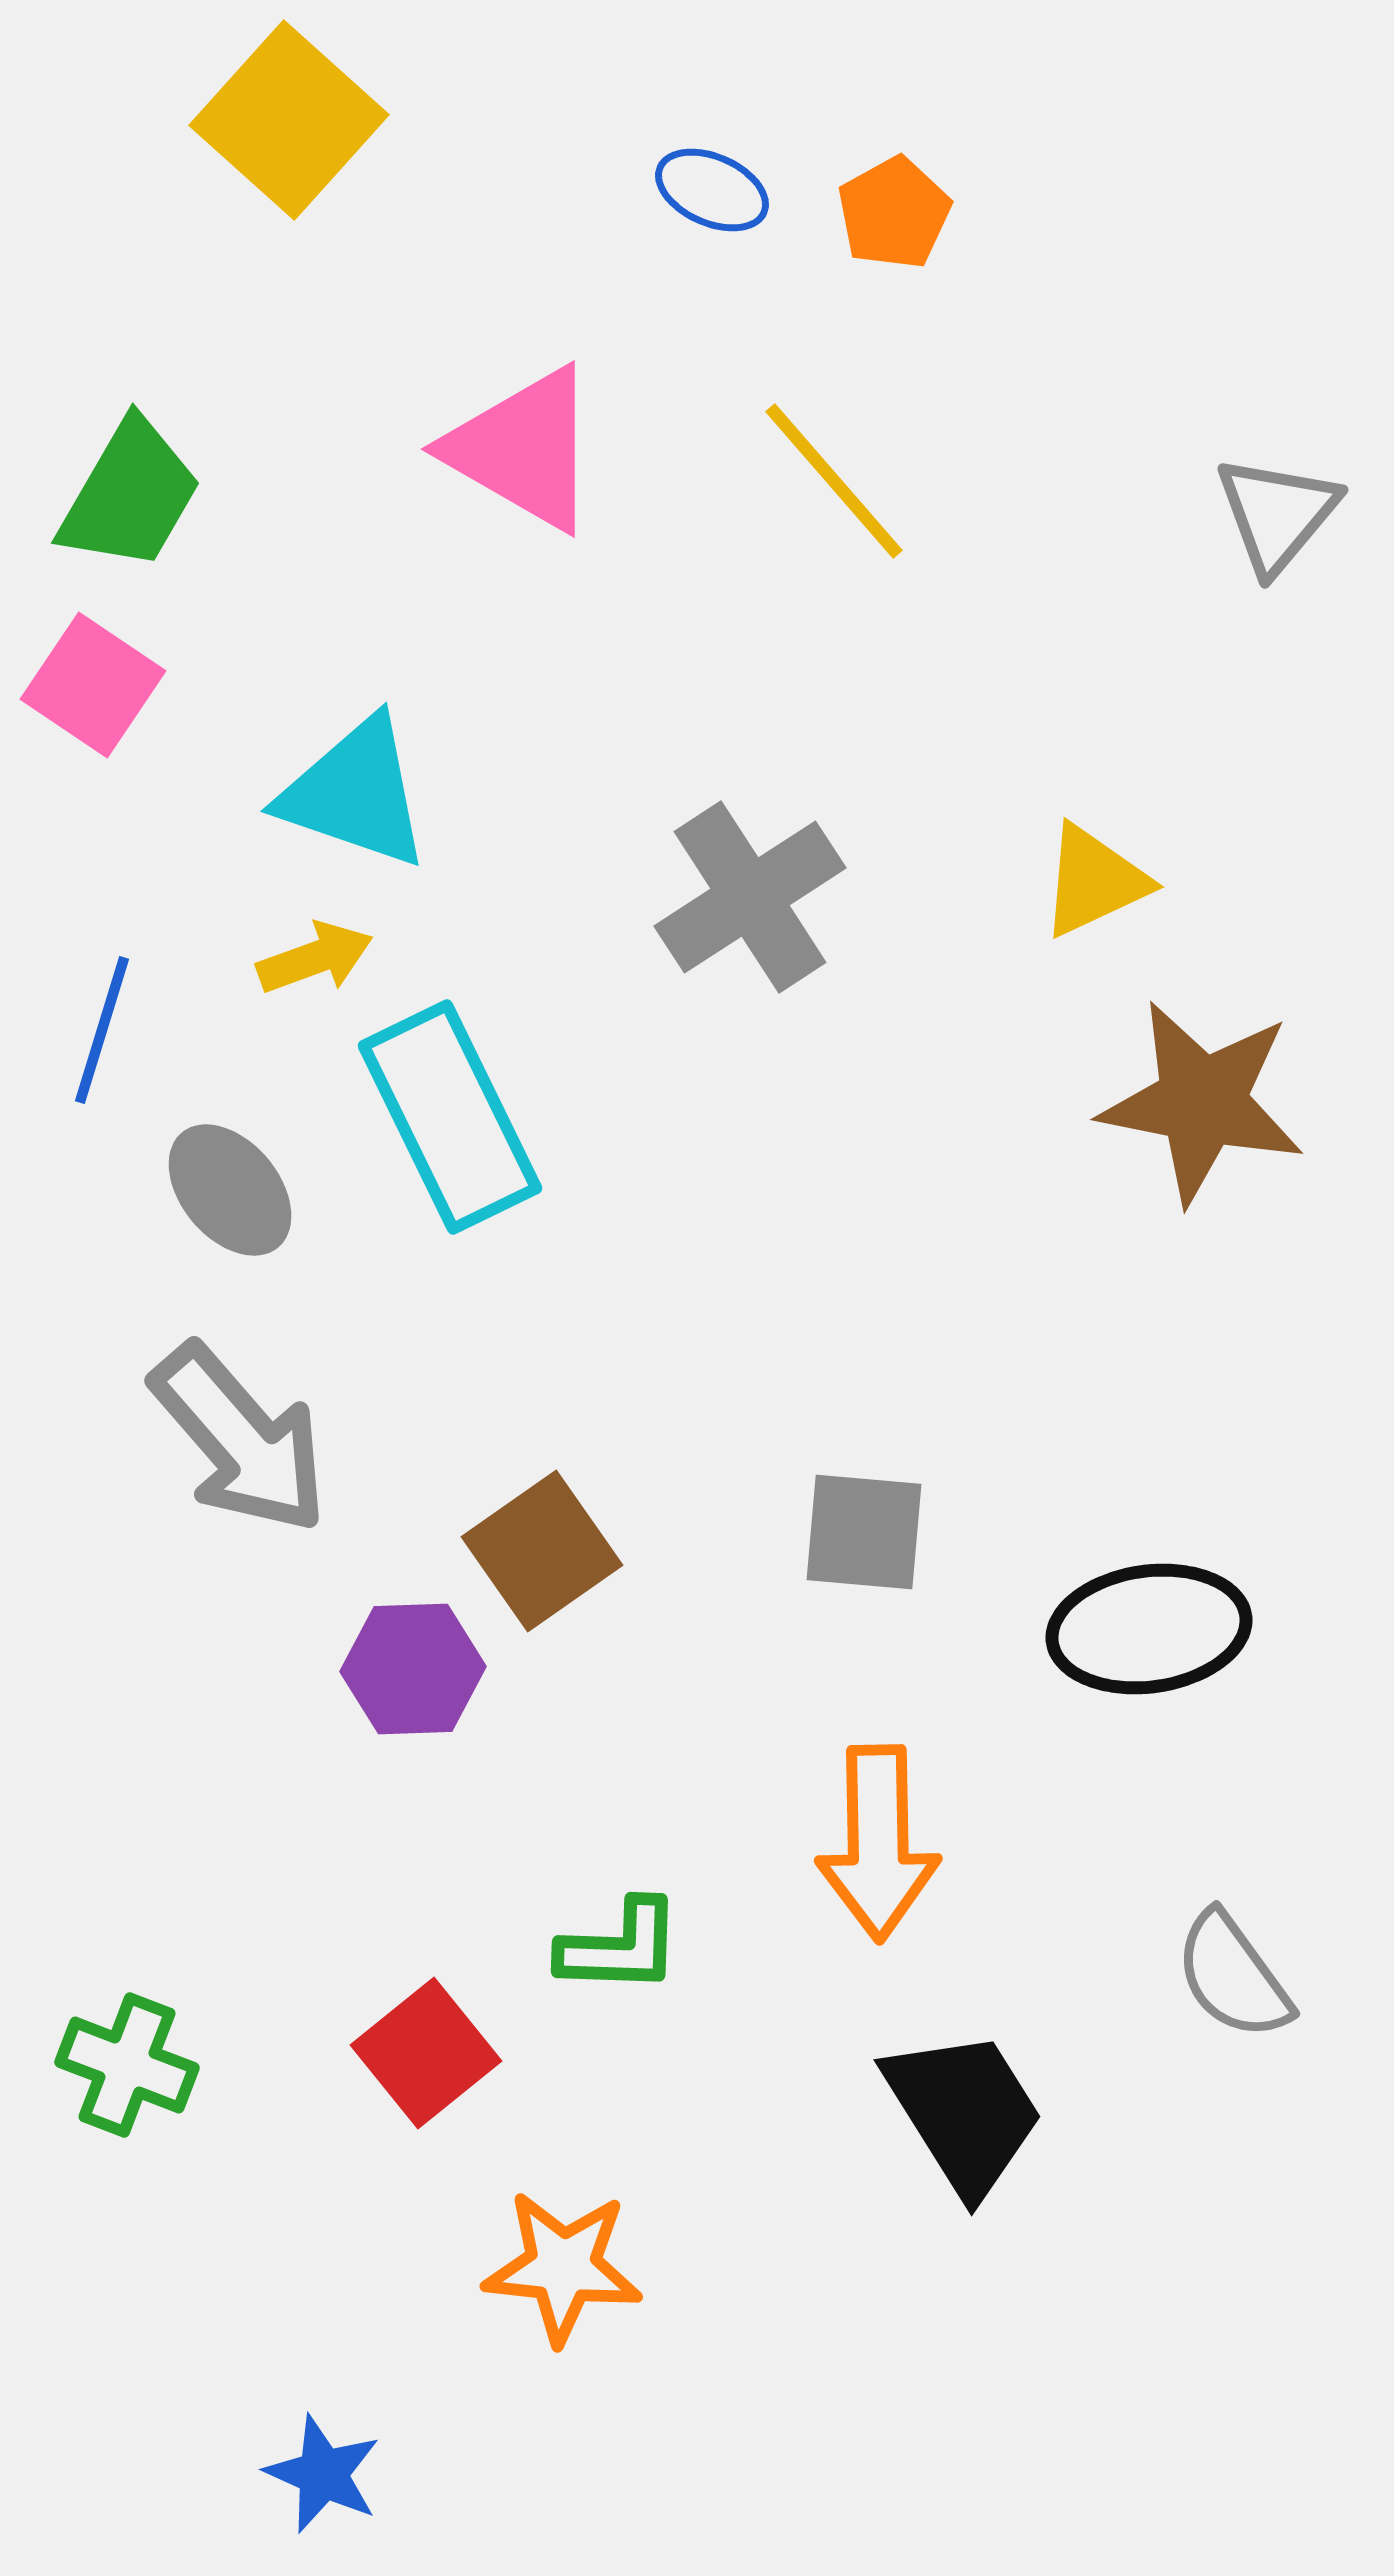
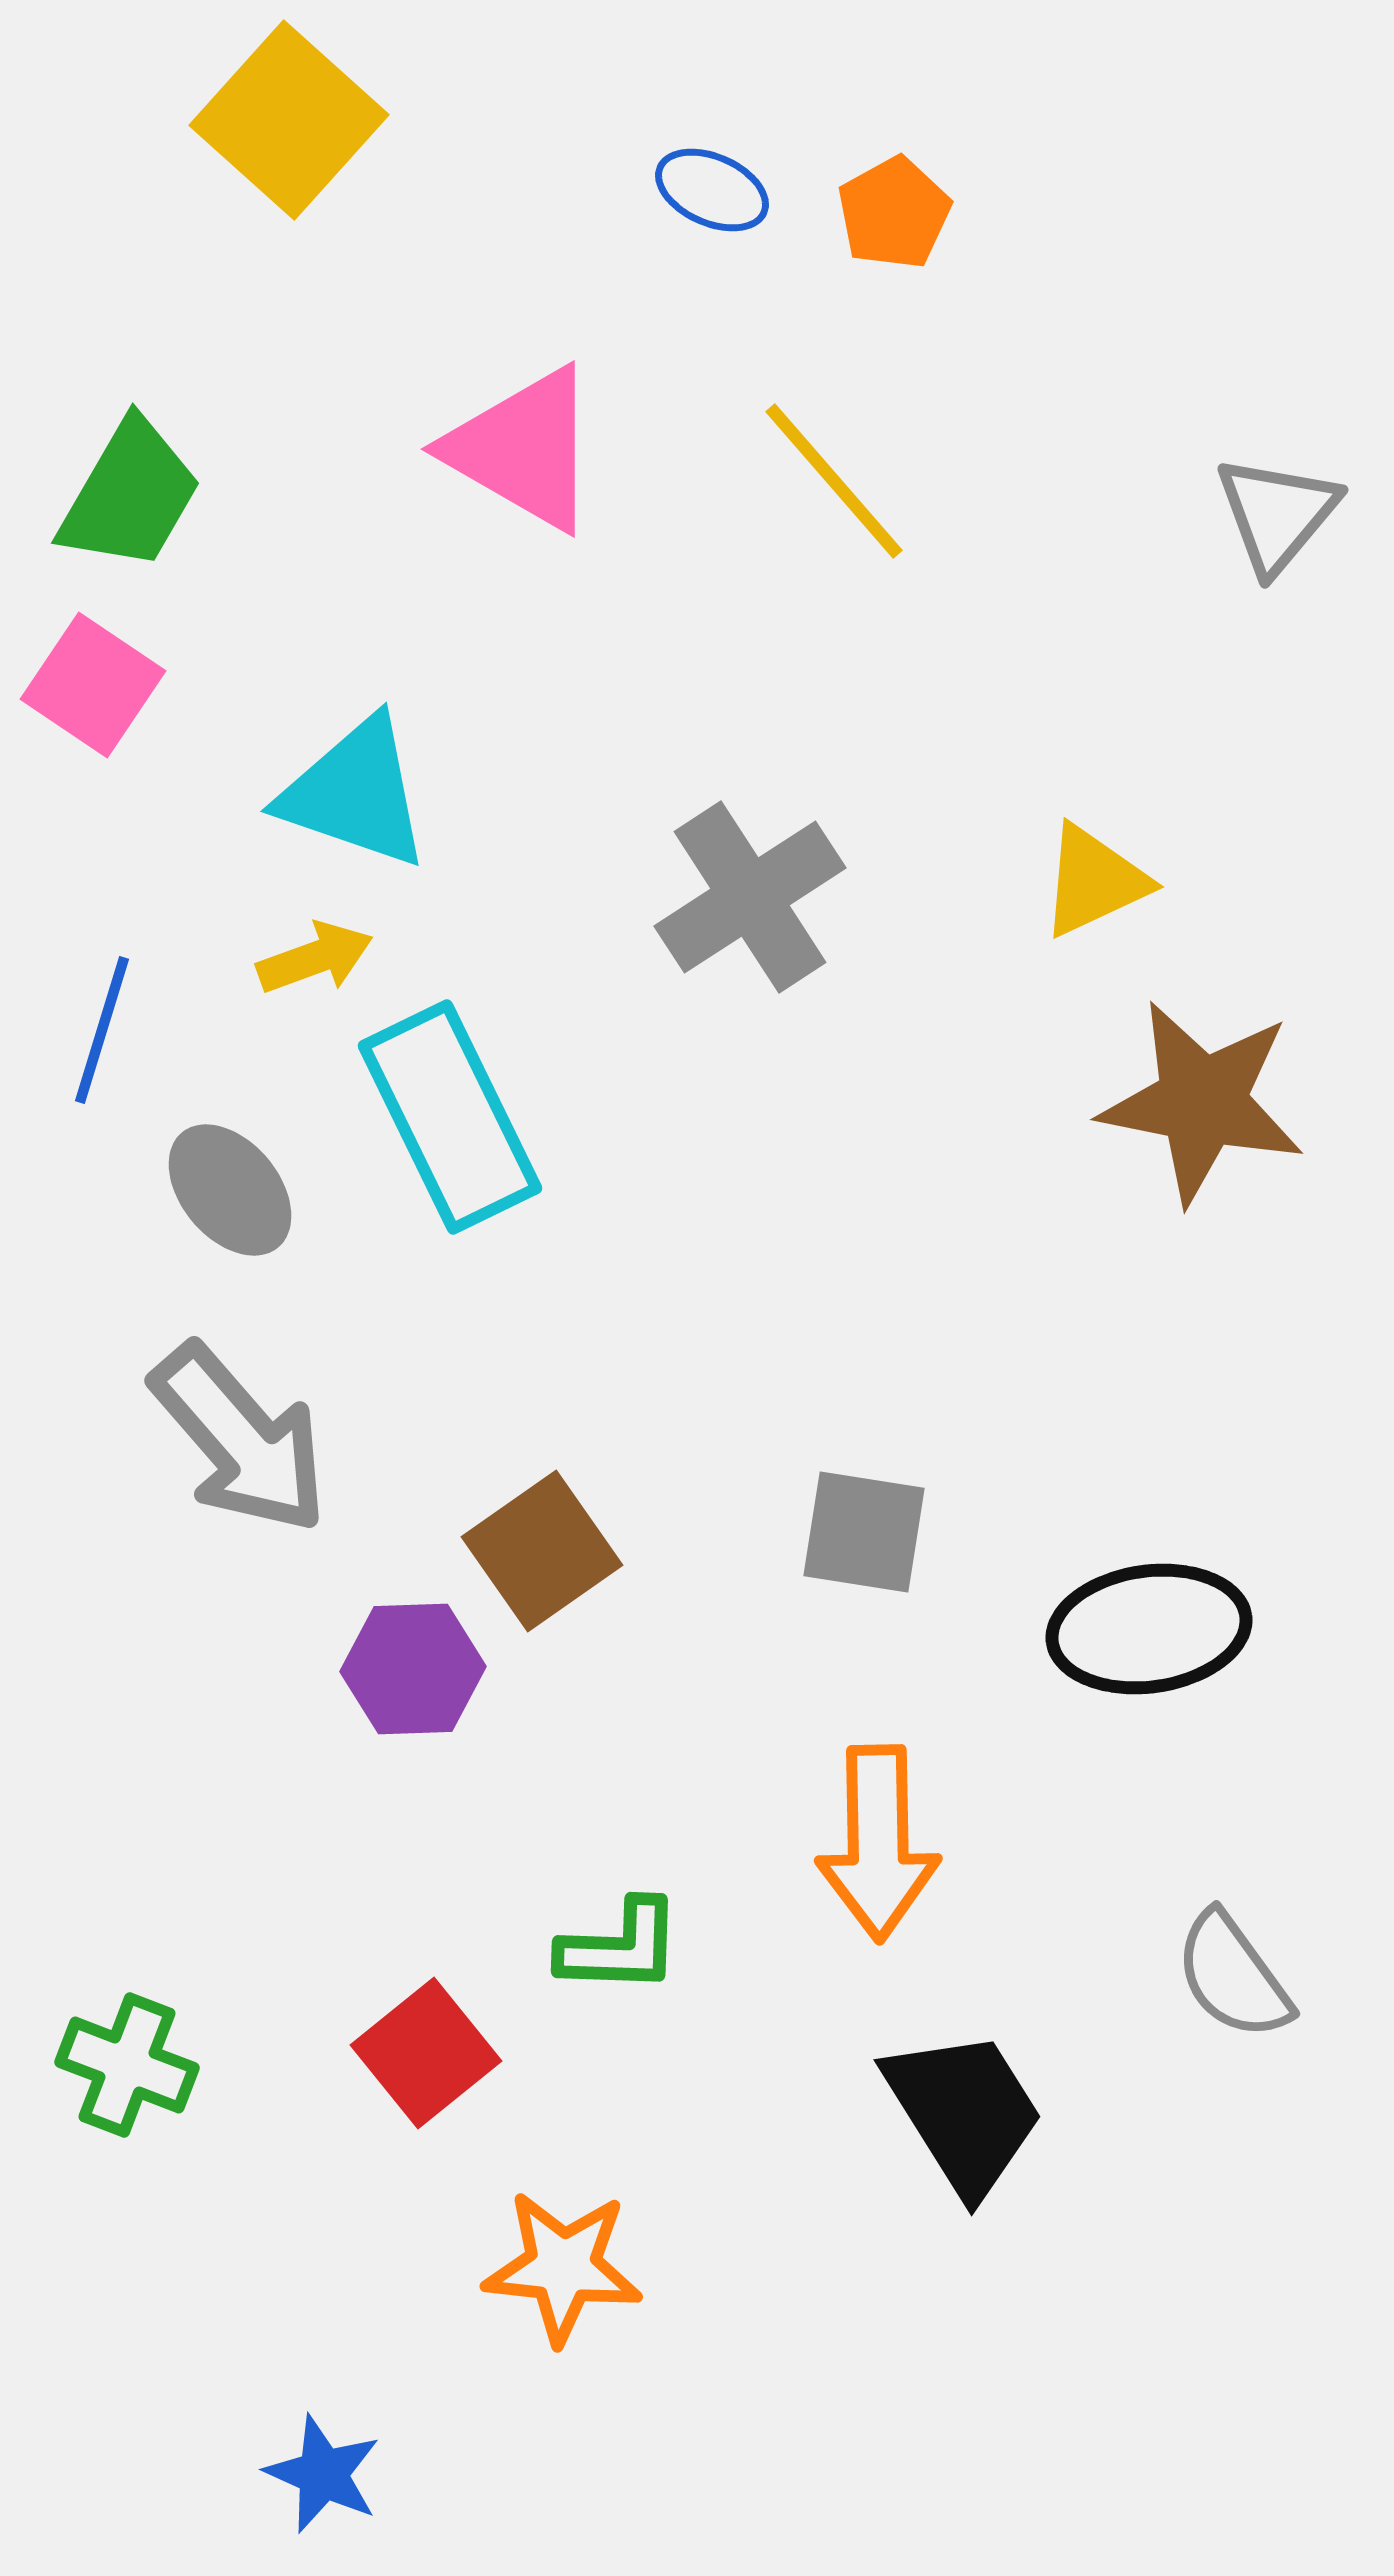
gray square: rotated 4 degrees clockwise
